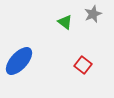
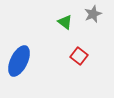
blue ellipse: rotated 16 degrees counterclockwise
red square: moved 4 px left, 9 px up
